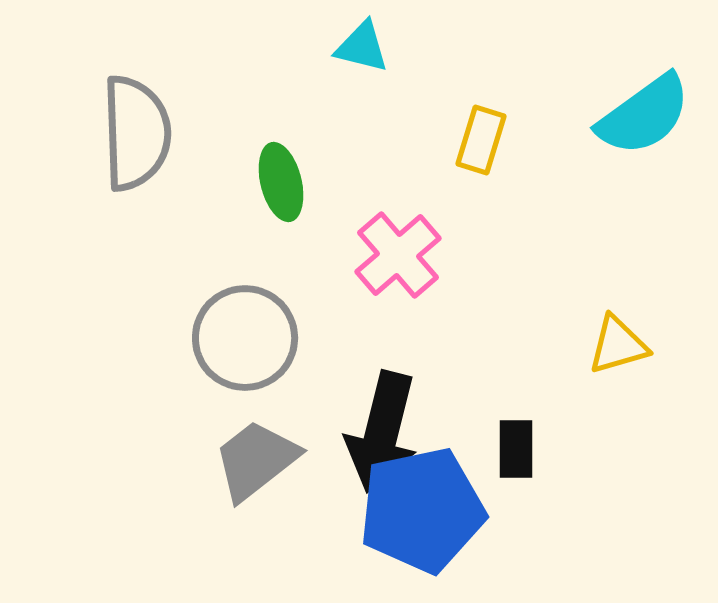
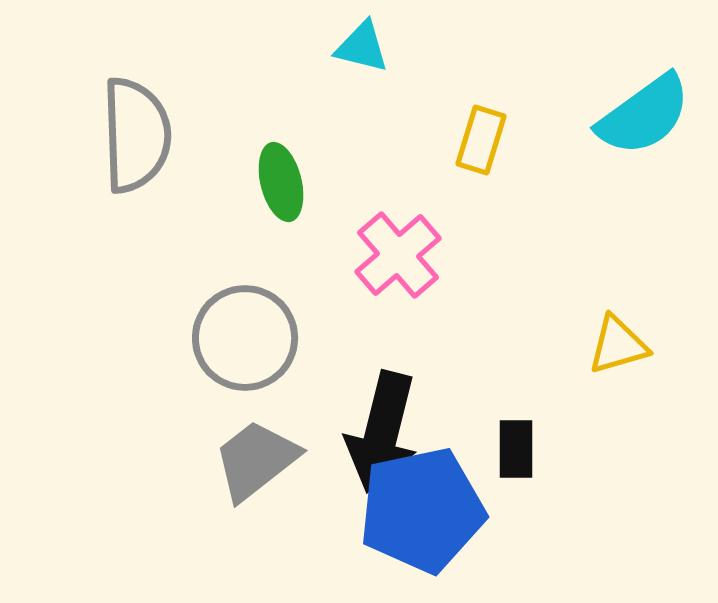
gray semicircle: moved 2 px down
